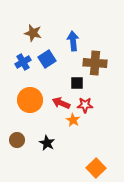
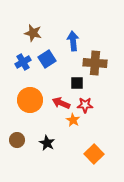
orange square: moved 2 px left, 14 px up
